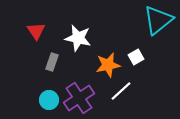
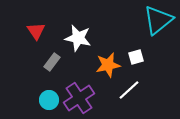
white square: rotated 14 degrees clockwise
gray rectangle: rotated 18 degrees clockwise
white line: moved 8 px right, 1 px up
